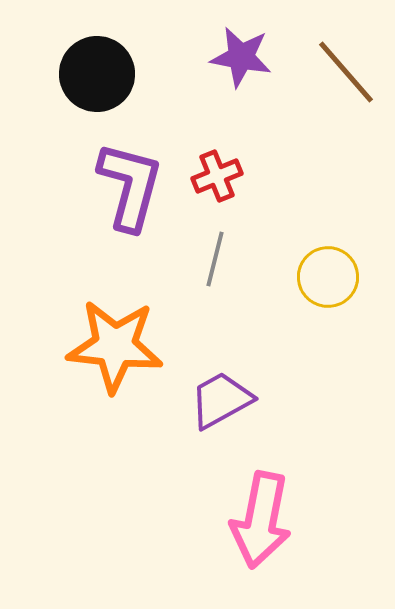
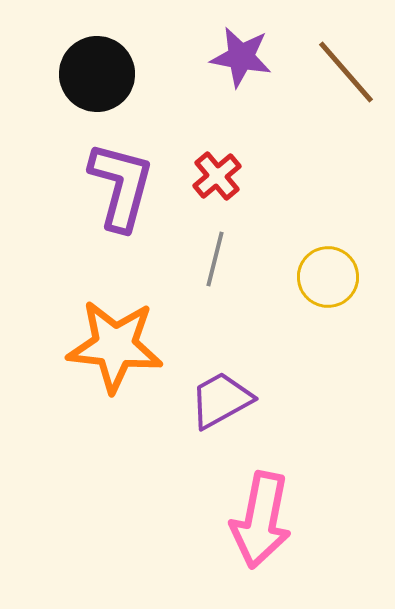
red cross: rotated 18 degrees counterclockwise
purple L-shape: moved 9 px left
